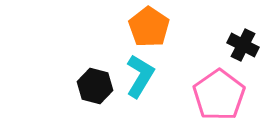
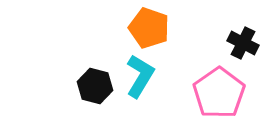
orange pentagon: moved 1 px down; rotated 15 degrees counterclockwise
black cross: moved 2 px up
pink pentagon: moved 2 px up
